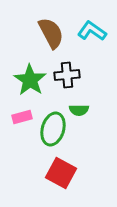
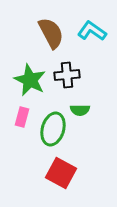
green star: rotated 8 degrees counterclockwise
green semicircle: moved 1 px right
pink rectangle: rotated 60 degrees counterclockwise
